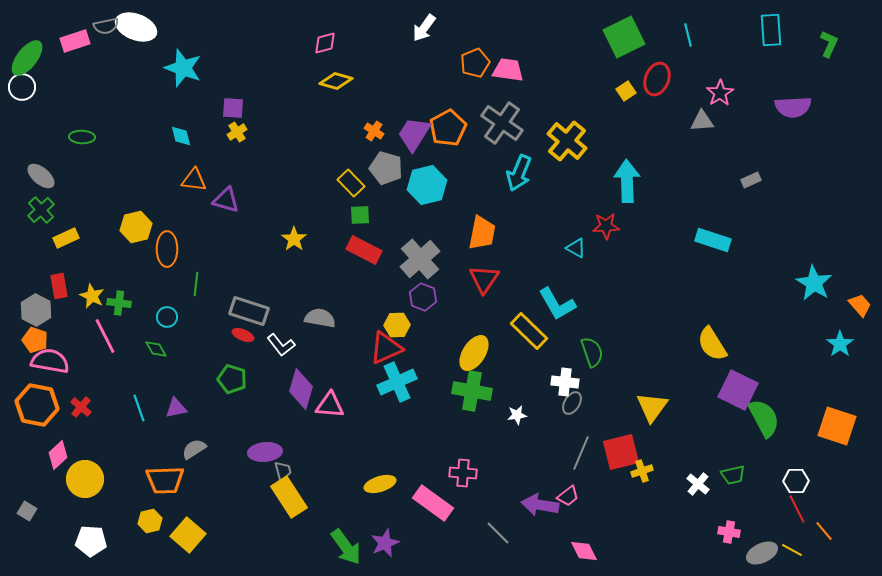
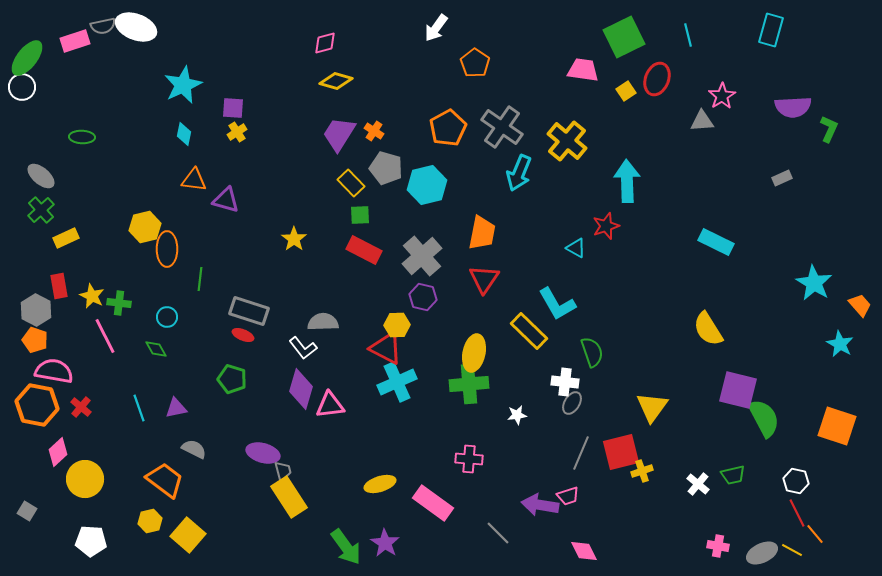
gray semicircle at (106, 26): moved 3 px left
white arrow at (424, 28): moved 12 px right
cyan rectangle at (771, 30): rotated 20 degrees clockwise
green L-shape at (829, 44): moved 85 px down
orange pentagon at (475, 63): rotated 16 degrees counterclockwise
cyan star at (183, 68): moved 17 px down; rotated 27 degrees clockwise
pink trapezoid at (508, 70): moved 75 px right
pink star at (720, 93): moved 2 px right, 3 px down
gray cross at (502, 123): moved 4 px down
purple trapezoid at (414, 134): moved 75 px left
cyan diamond at (181, 136): moved 3 px right, 2 px up; rotated 25 degrees clockwise
gray rectangle at (751, 180): moved 31 px right, 2 px up
red star at (606, 226): rotated 16 degrees counterclockwise
yellow hexagon at (136, 227): moved 9 px right
cyan rectangle at (713, 240): moved 3 px right, 2 px down; rotated 8 degrees clockwise
gray cross at (420, 259): moved 2 px right, 3 px up
green line at (196, 284): moved 4 px right, 5 px up
purple hexagon at (423, 297): rotated 8 degrees counterclockwise
gray semicircle at (320, 318): moved 3 px right, 4 px down; rotated 12 degrees counterclockwise
yellow semicircle at (712, 344): moved 4 px left, 15 px up
cyan star at (840, 344): rotated 8 degrees counterclockwise
white L-shape at (281, 345): moved 22 px right, 3 px down
red triangle at (386, 348): rotated 51 degrees clockwise
yellow ellipse at (474, 353): rotated 21 degrees counterclockwise
pink semicircle at (50, 361): moved 4 px right, 10 px down
purple square at (738, 390): rotated 12 degrees counterclockwise
green cross at (472, 391): moved 3 px left, 7 px up; rotated 15 degrees counterclockwise
pink triangle at (330, 405): rotated 12 degrees counterclockwise
gray semicircle at (194, 449): rotated 60 degrees clockwise
purple ellipse at (265, 452): moved 2 px left, 1 px down; rotated 20 degrees clockwise
pink diamond at (58, 455): moved 3 px up
pink cross at (463, 473): moved 6 px right, 14 px up
orange trapezoid at (165, 480): rotated 141 degrees counterclockwise
white hexagon at (796, 481): rotated 15 degrees clockwise
pink trapezoid at (568, 496): rotated 20 degrees clockwise
red line at (797, 509): moved 4 px down
orange line at (824, 531): moved 9 px left, 3 px down
pink cross at (729, 532): moved 11 px left, 14 px down
purple star at (385, 543): rotated 16 degrees counterclockwise
